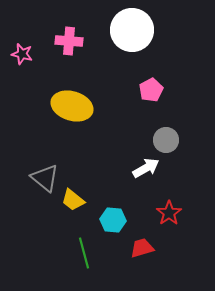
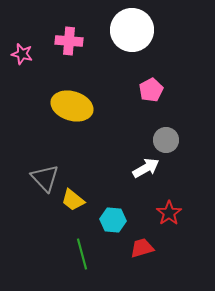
gray triangle: rotated 8 degrees clockwise
green line: moved 2 px left, 1 px down
